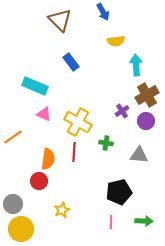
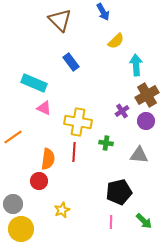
yellow semicircle: rotated 36 degrees counterclockwise
cyan rectangle: moved 1 px left, 3 px up
pink triangle: moved 6 px up
yellow cross: rotated 20 degrees counterclockwise
green arrow: rotated 42 degrees clockwise
